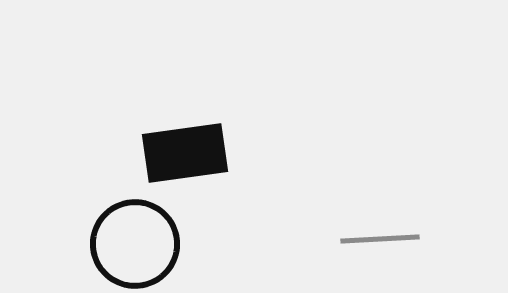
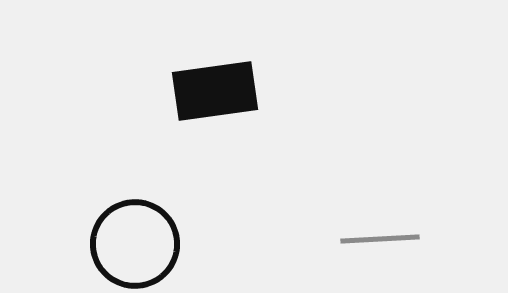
black rectangle: moved 30 px right, 62 px up
